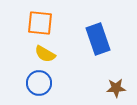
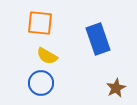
yellow semicircle: moved 2 px right, 2 px down
blue circle: moved 2 px right
brown star: rotated 24 degrees counterclockwise
